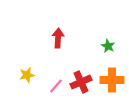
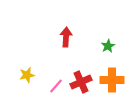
red arrow: moved 8 px right, 1 px up
green star: rotated 16 degrees clockwise
